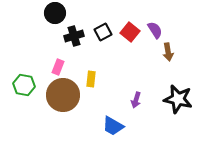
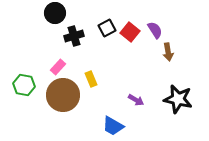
black square: moved 4 px right, 4 px up
pink rectangle: rotated 21 degrees clockwise
yellow rectangle: rotated 28 degrees counterclockwise
purple arrow: rotated 77 degrees counterclockwise
